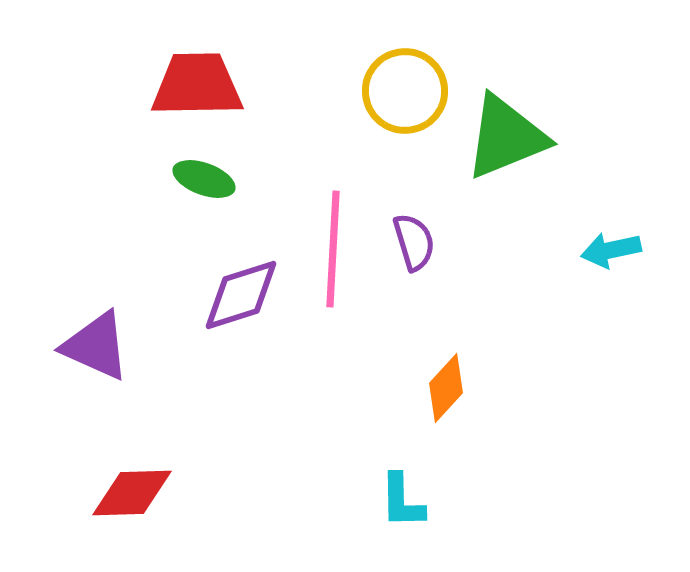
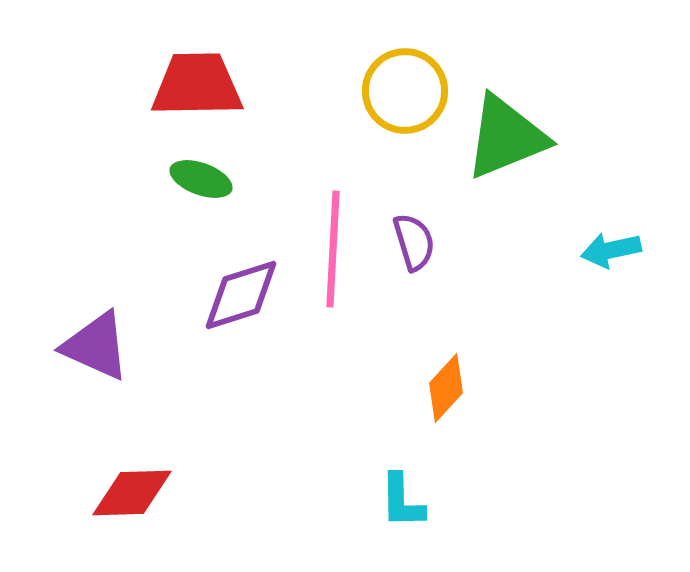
green ellipse: moved 3 px left
